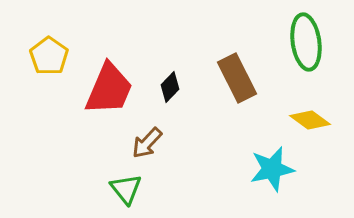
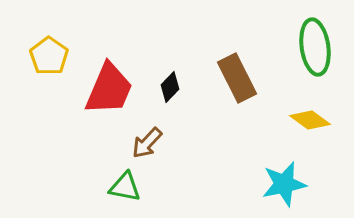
green ellipse: moved 9 px right, 5 px down
cyan star: moved 12 px right, 15 px down
green triangle: moved 1 px left, 2 px up; rotated 40 degrees counterclockwise
